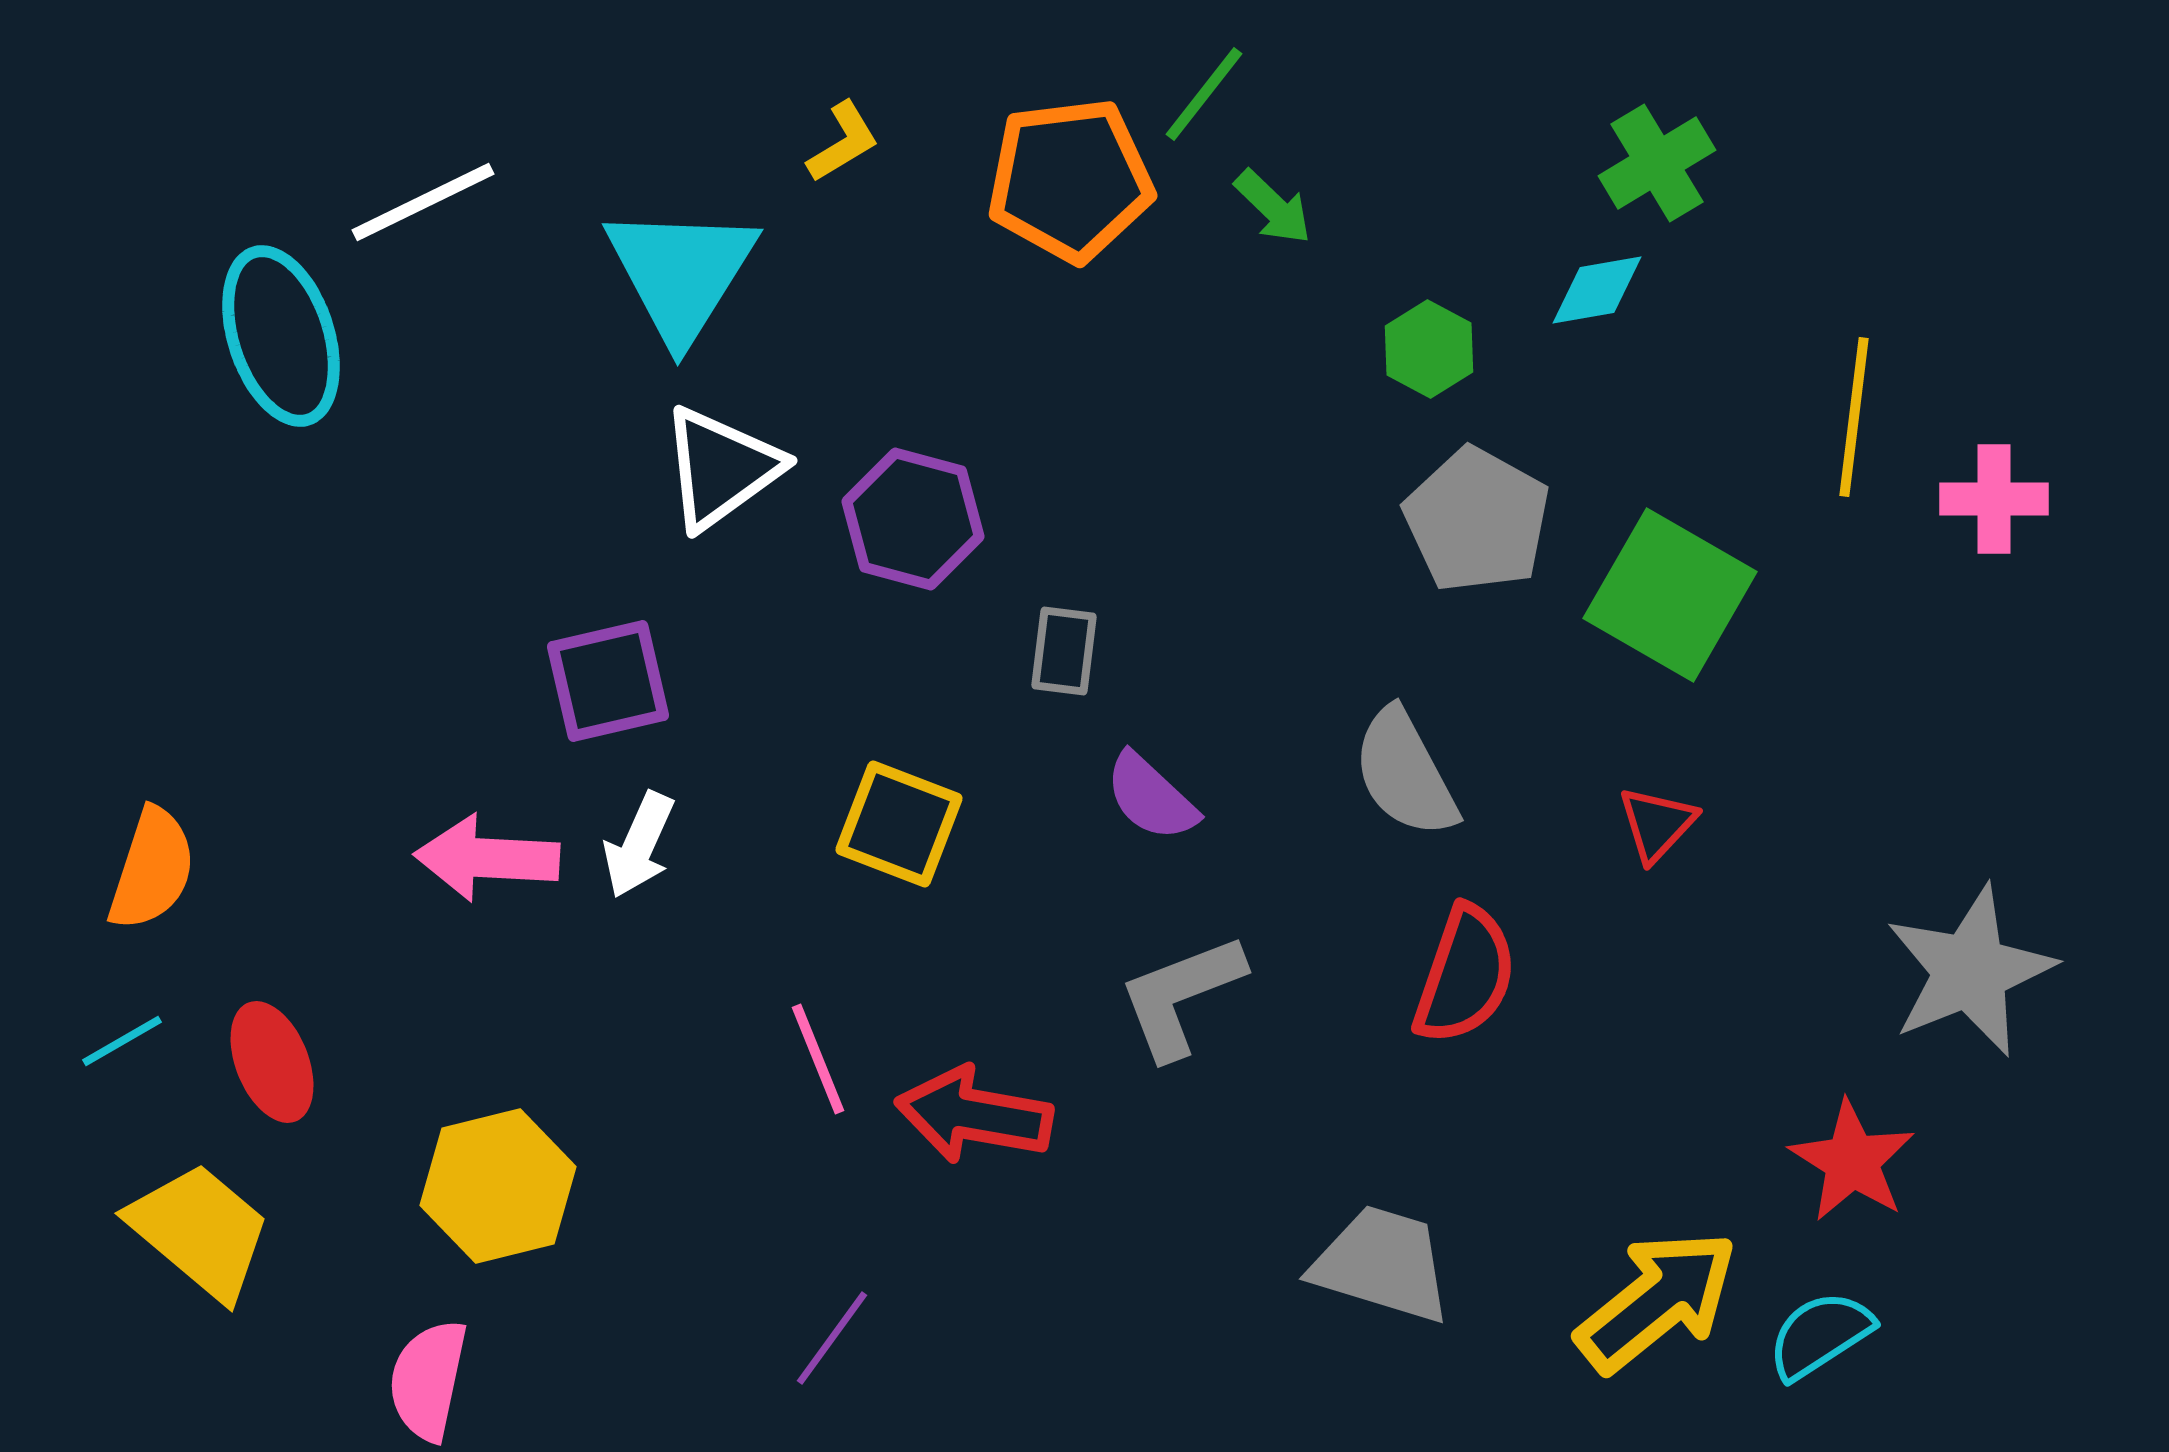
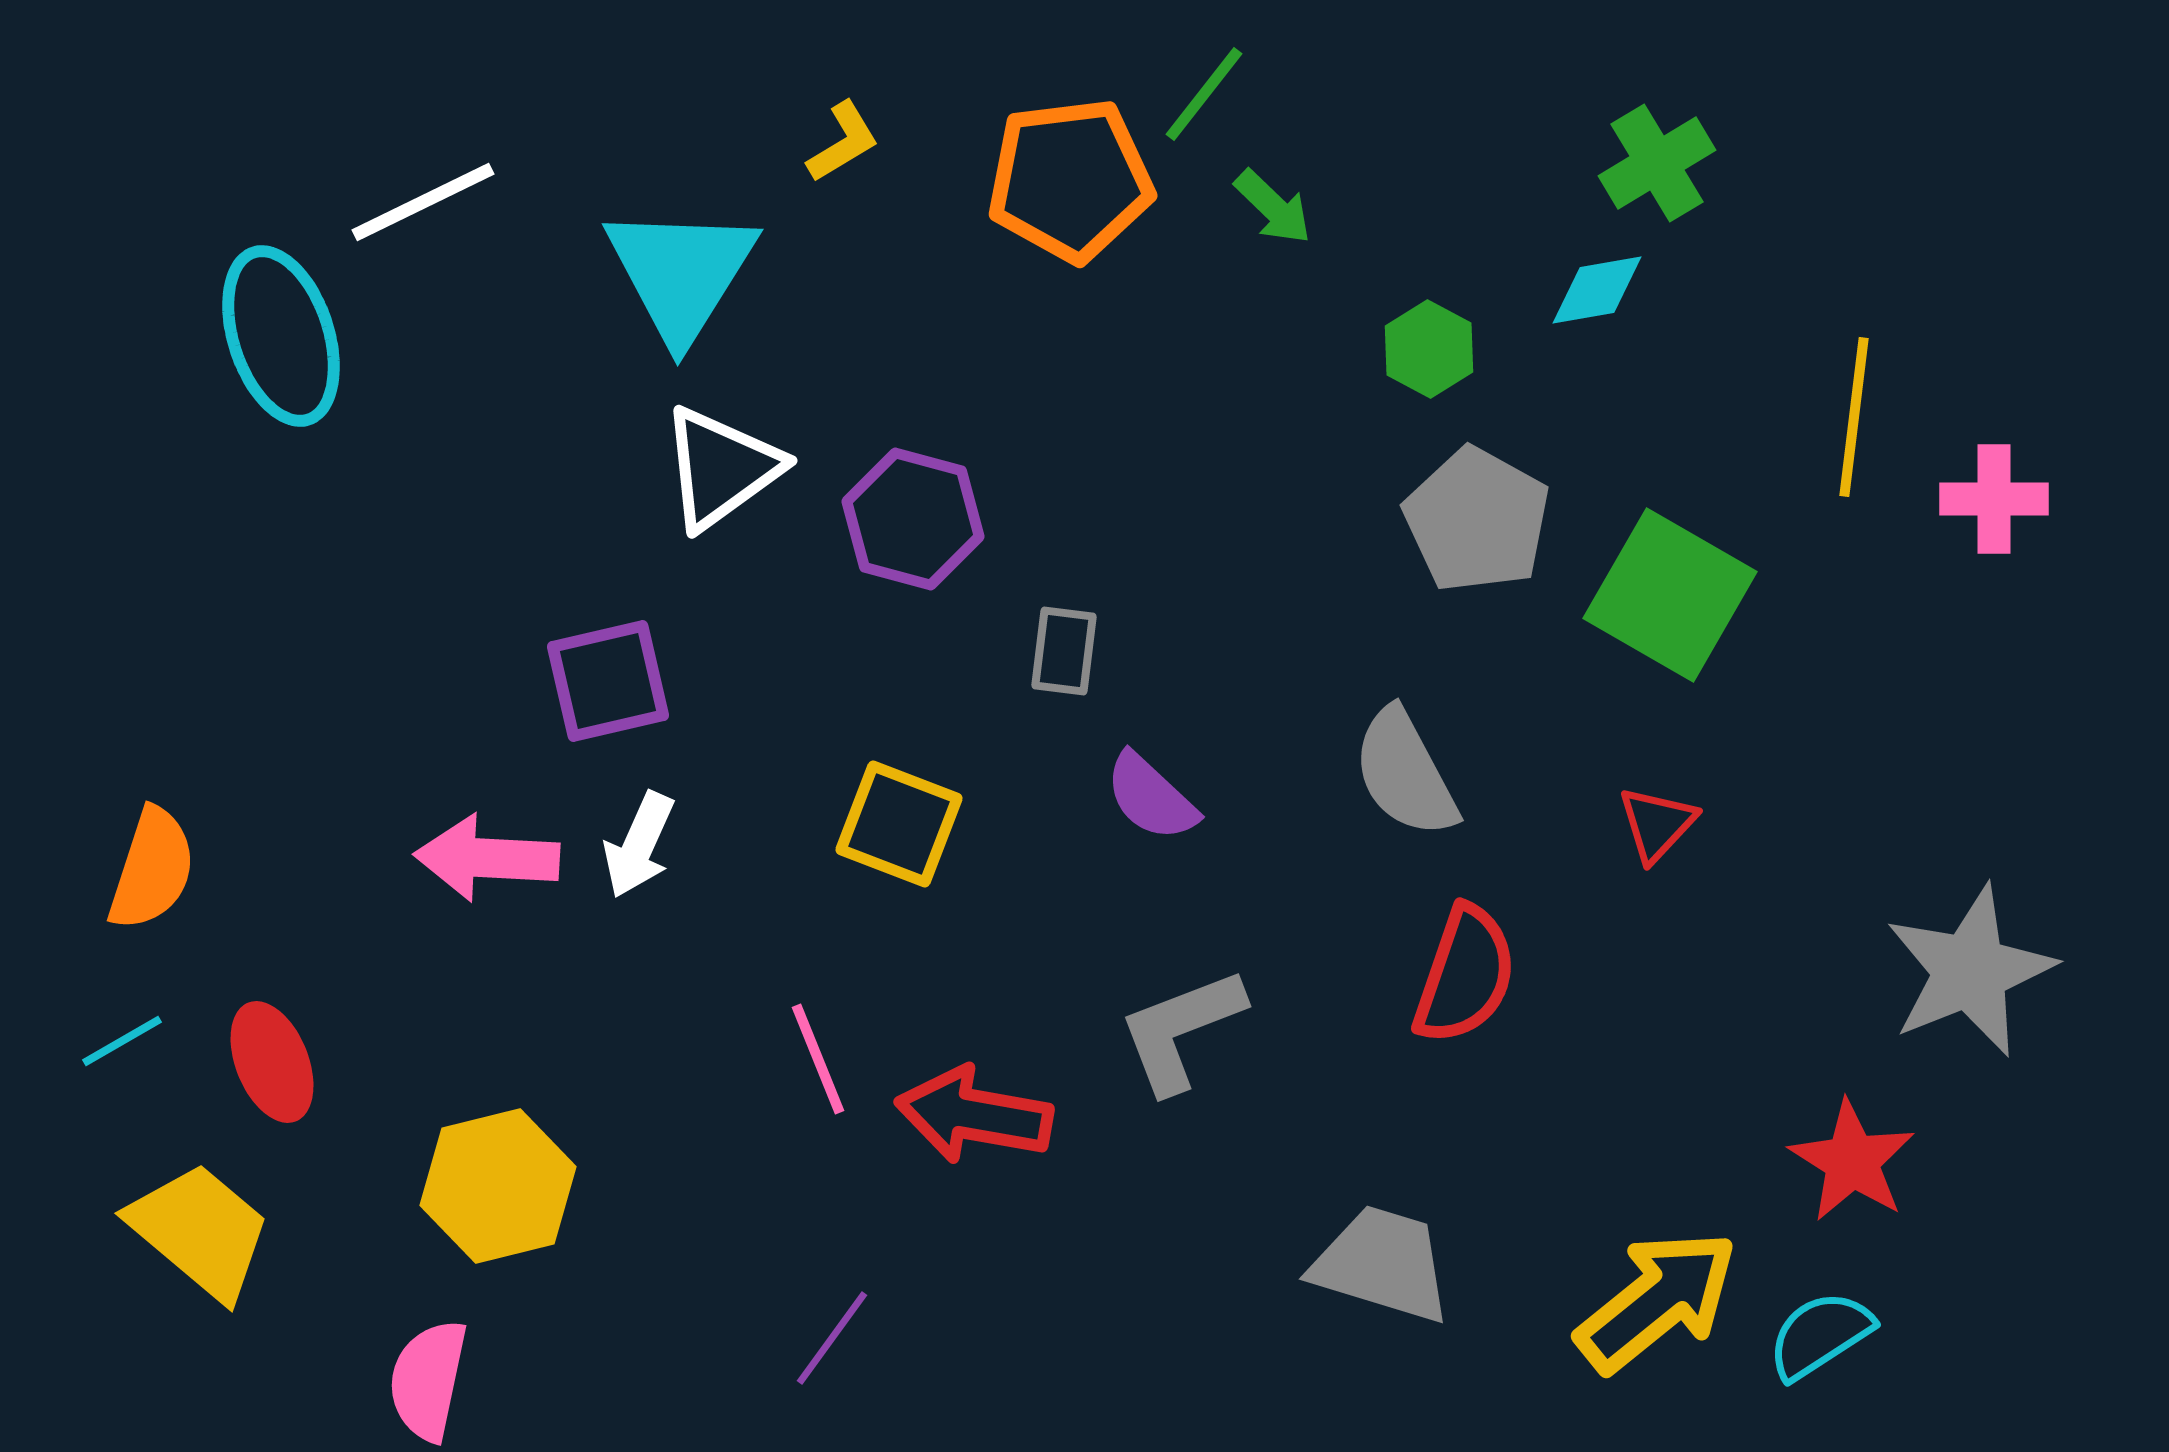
gray L-shape: moved 34 px down
